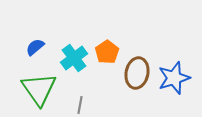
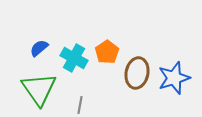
blue semicircle: moved 4 px right, 1 px down
cyan cross: rotated 24 degrees counterclockwise
